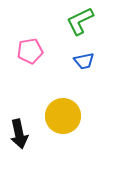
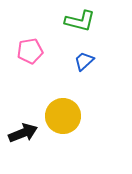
green L-shape: rotated 140 degrees counterclockwise
blue trapezoid: rotated 150 degrees clockwise
black arrow: moved 4 px right, 1 px up; rotated 100 degrees counterclockwise
